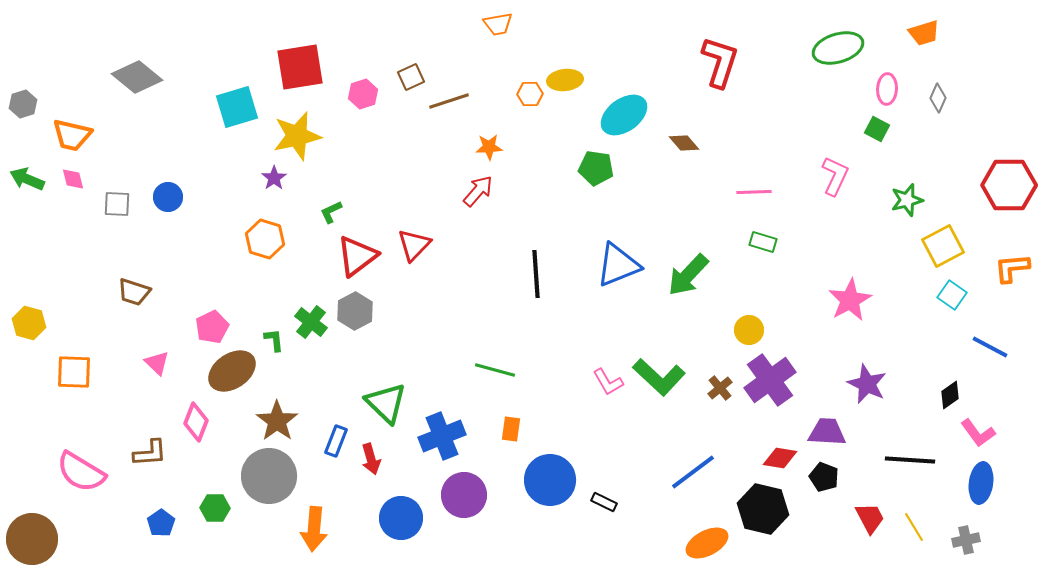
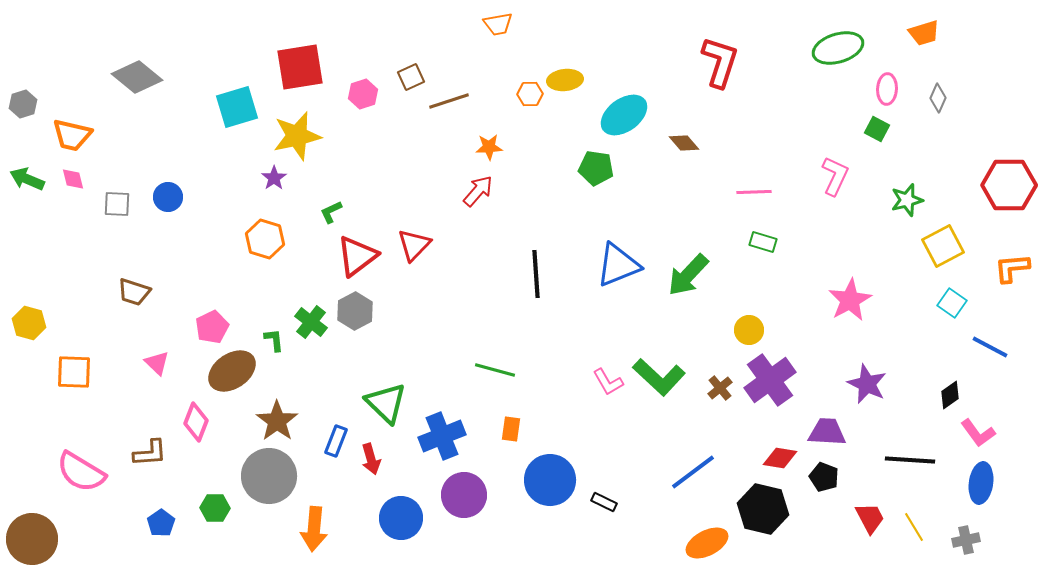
cyan square at (952, 295): moved 8 px down
